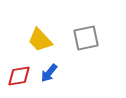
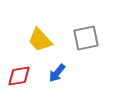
blue arrow: moved 8 px right
